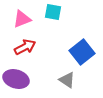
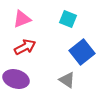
cyan square: moved 15 px right, 7 px down; rotated 12 degrees clockwise
